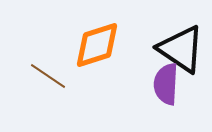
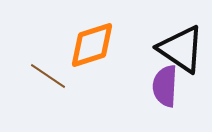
orange diamond: moved 5 px left
purple semicircle: moved 1 px left, 2 px down
